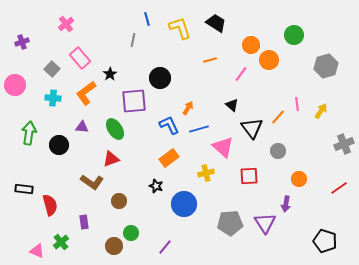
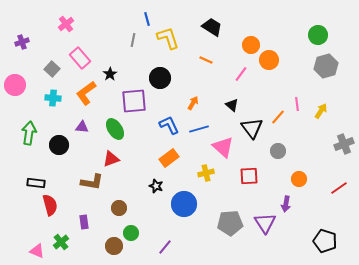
black trapezoid at (216, 23): moved 4 px left, 4 px down
yellow L-shape at (180, 28): moved 12 px left, 10 px down
green circle at (294, 35): moved 24 px right
orange line at (210, 60): moved 4 px left; rotated 40 degrees clockwise
orange arrow at (188, 108): moved 5 px right, 5 px up
brown L-shape at (92, 182): rotated 25 degrees counterclockwise
black rectangle at (24, 189): moved 12 px right, 6 px up
brown circle at (119, 201): moved 7 px down
